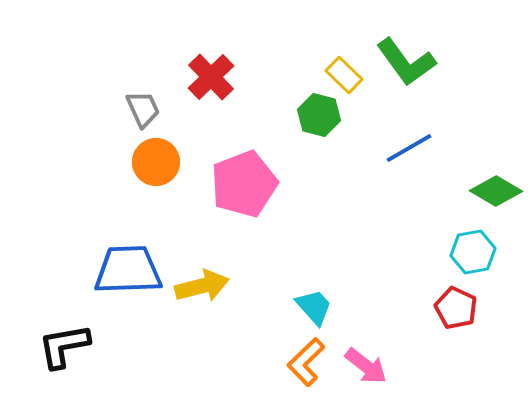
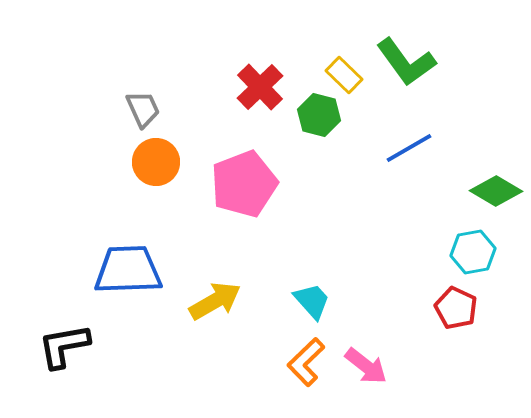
red cross: moved 49 px right, 10 px down
yellow arrow: moved 13 px right, 15 px down; rotated 16 degrees counterclockwise
cyan trapezoid: moved 2 px left, 6 px up
